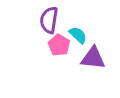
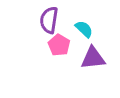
cyan semicircle: moved 6 px right, 6 px up
purple triangle: rotated 12 degrees counterclockwise
